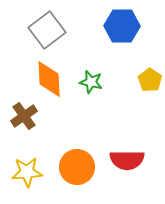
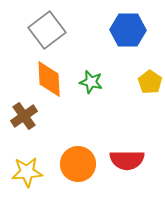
blue hexagon: moved 6 px right, 4 px down
yellow pentagon: moved 2 px down
orange circle: moved 1 px right, 3 px up
